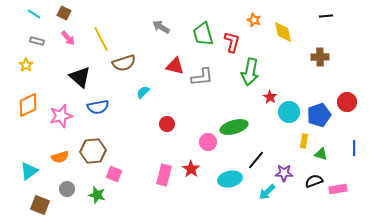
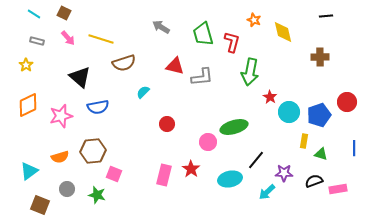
yellow line at (101, 39): rotated 45 degrees counterclockwise
